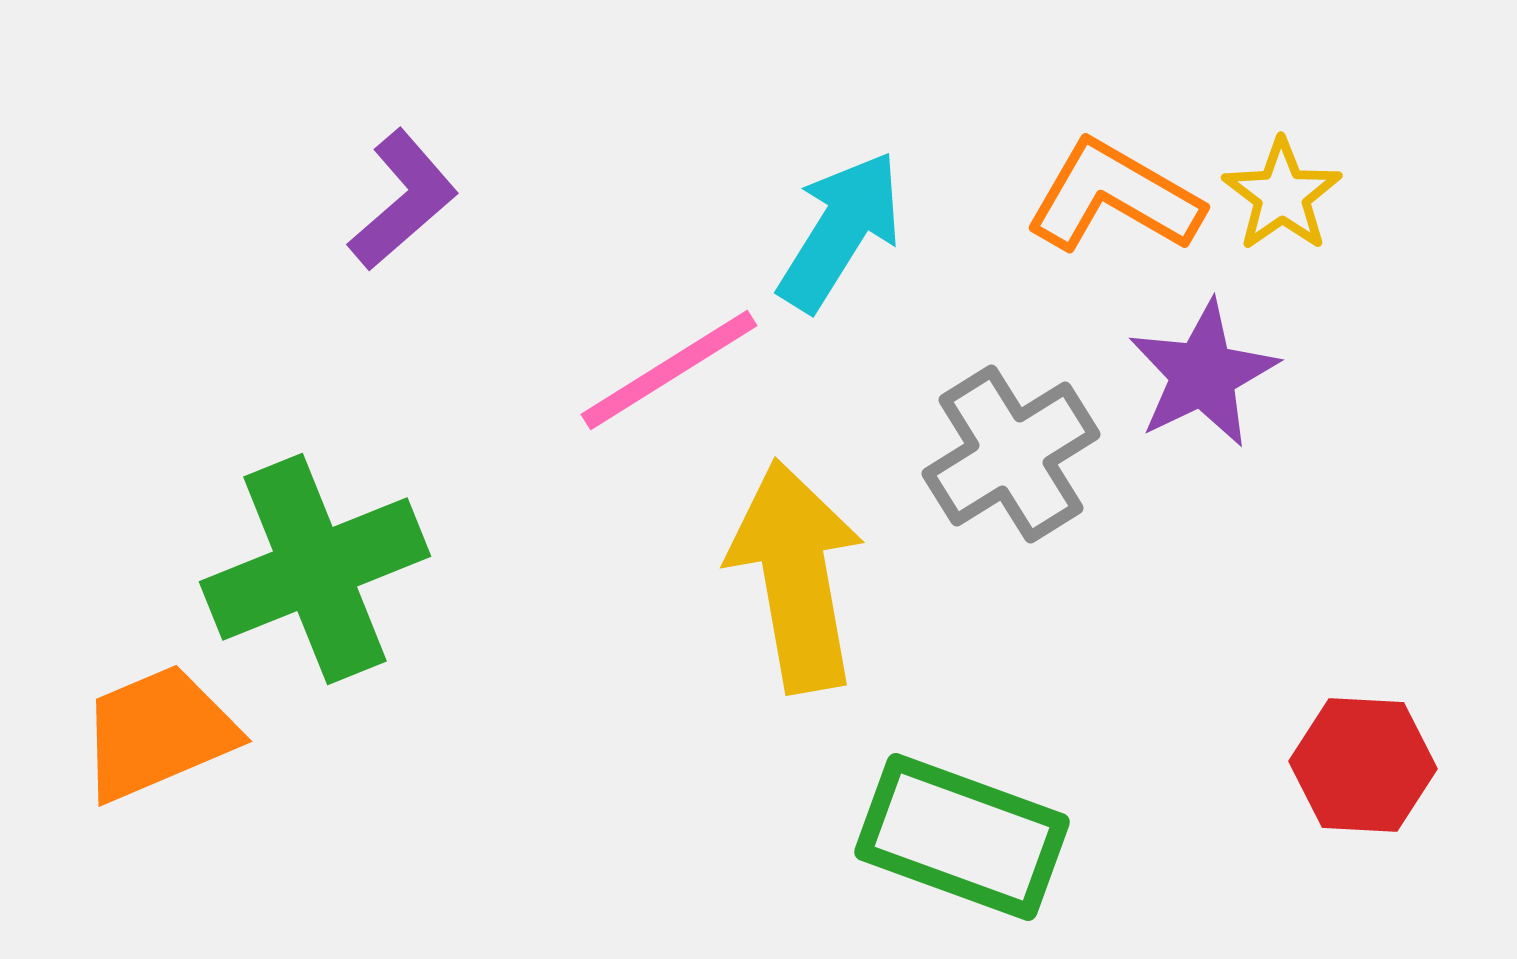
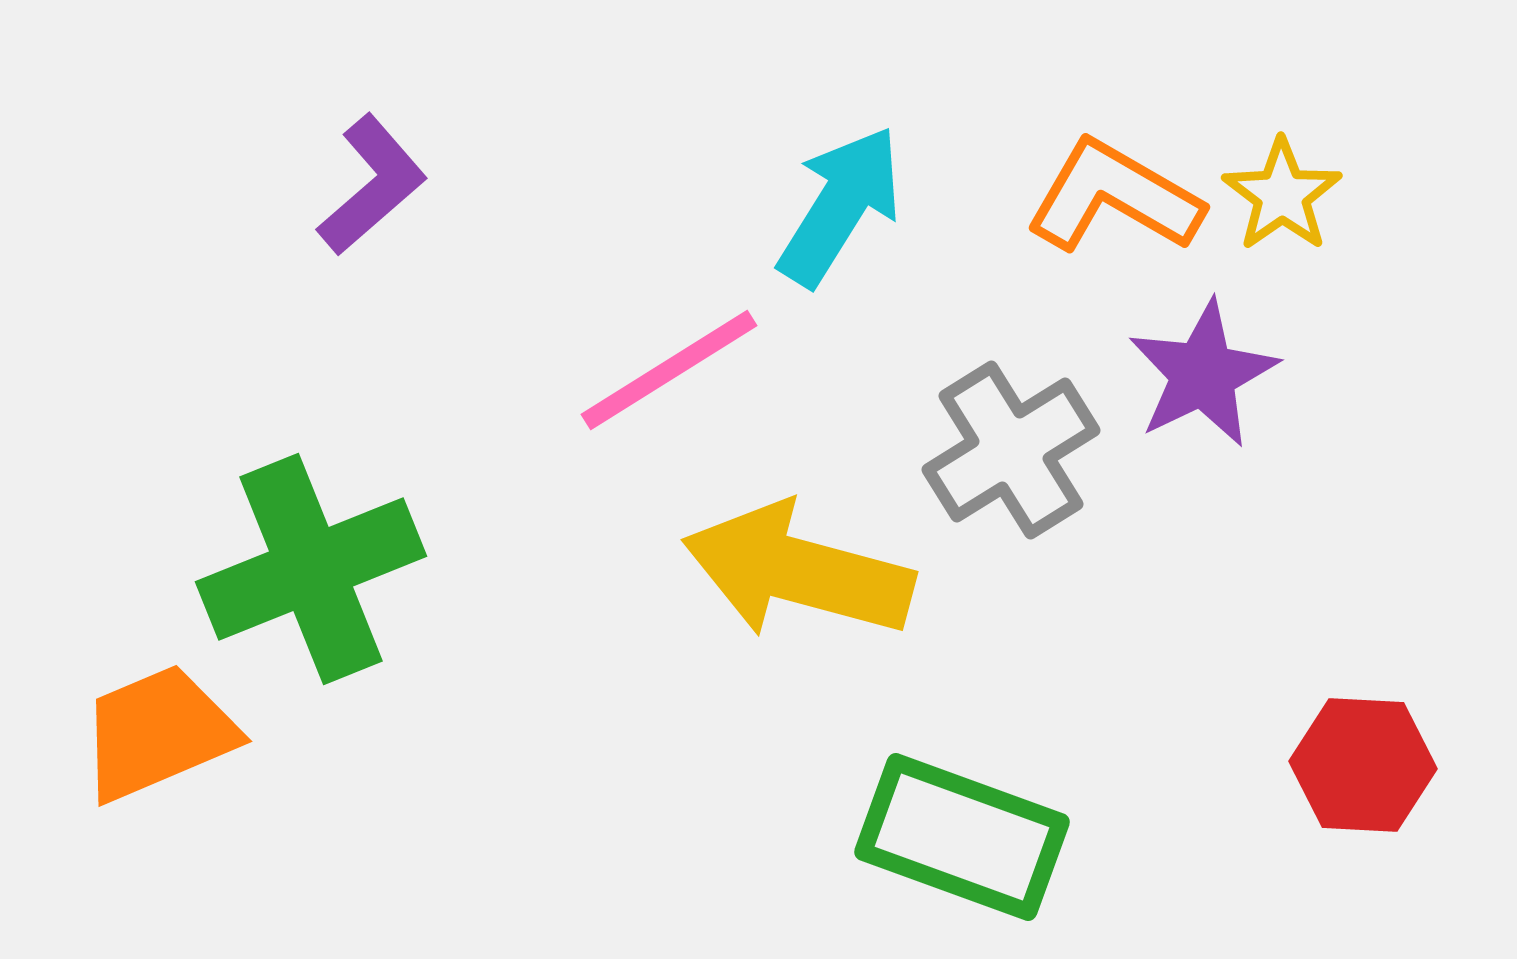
purple L-shape: moved 31 px left, 15 px up
cyan arrow: moved 25 px up
gray cross: moved 4 px up
green cross: moved 4 px left
yellow arrow: moved 2 px right, 5 px up; rotated 65 degrees counterclockwise
